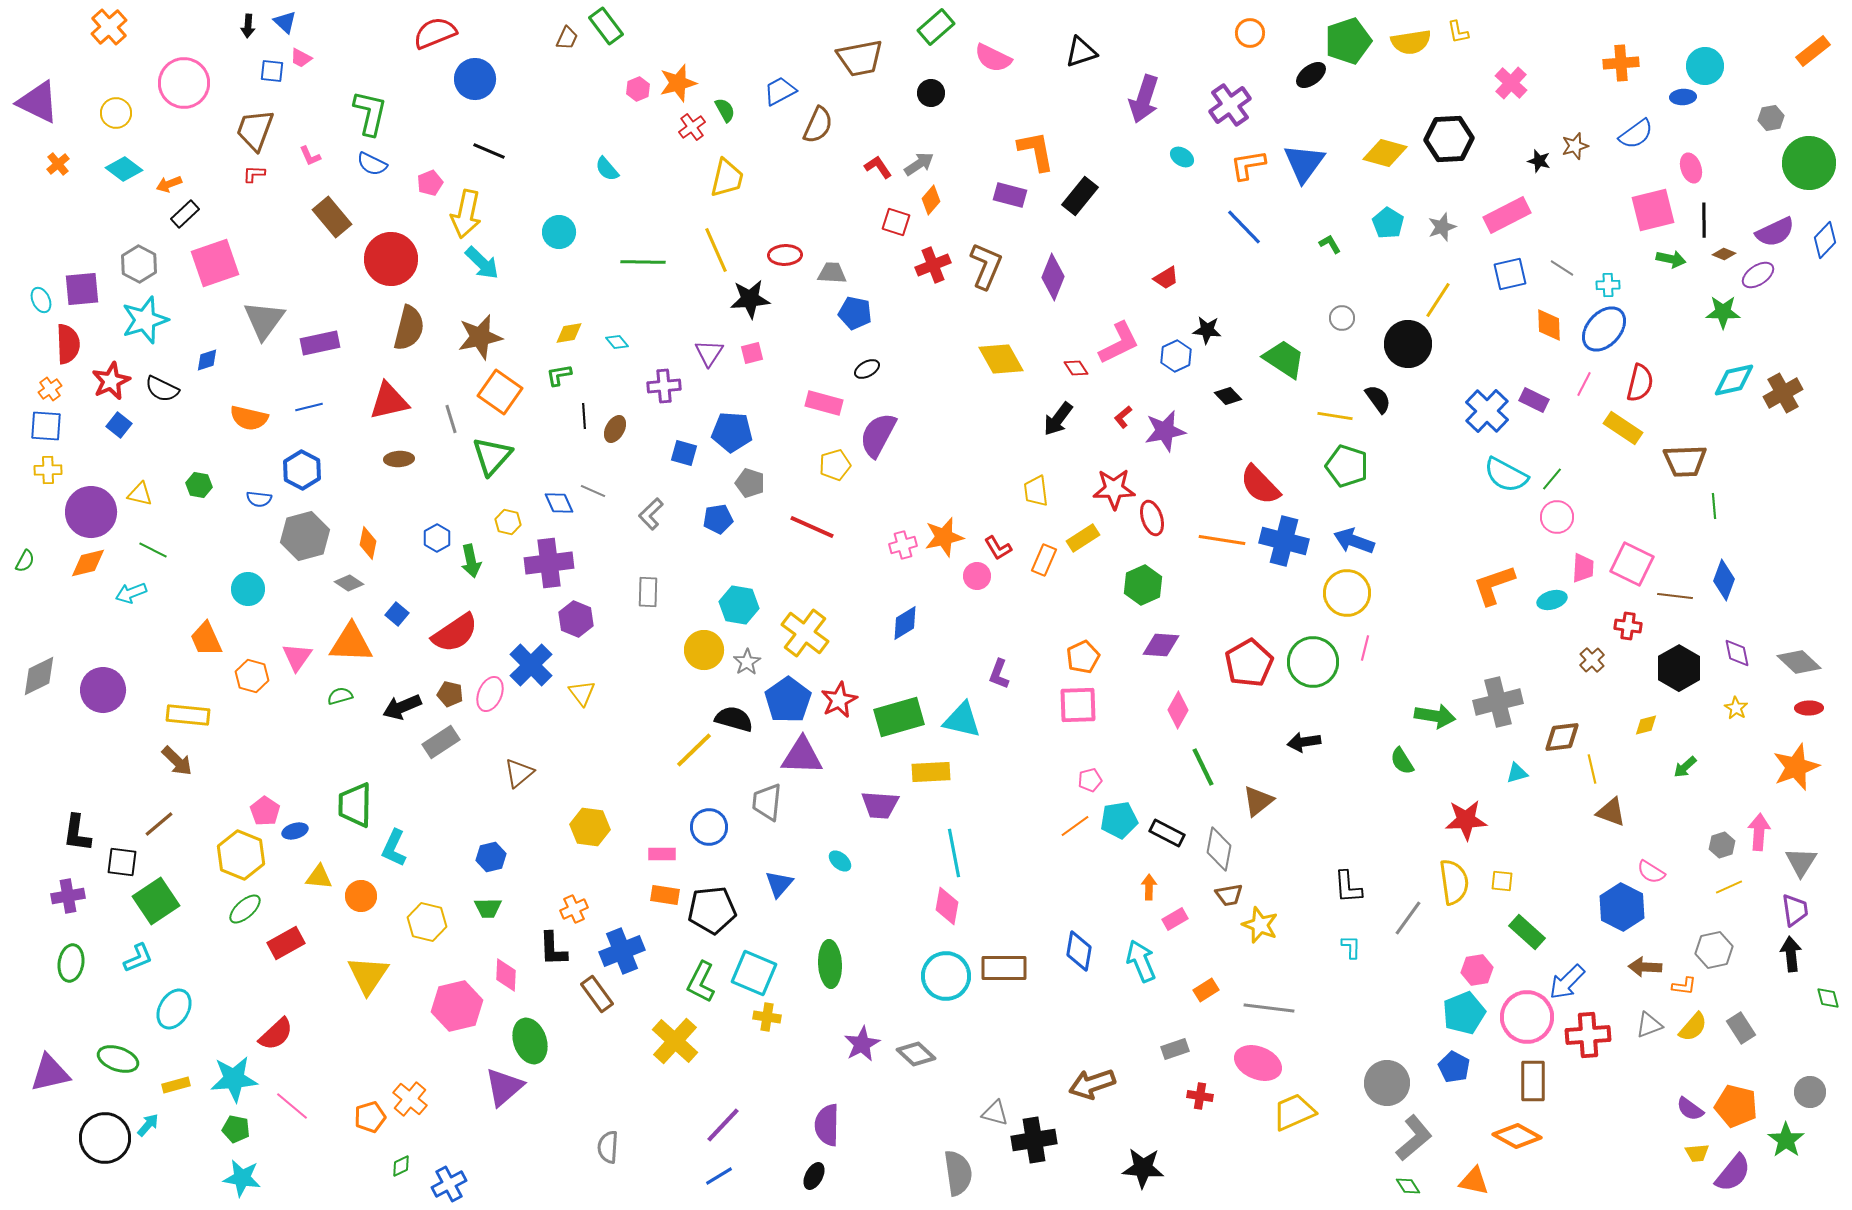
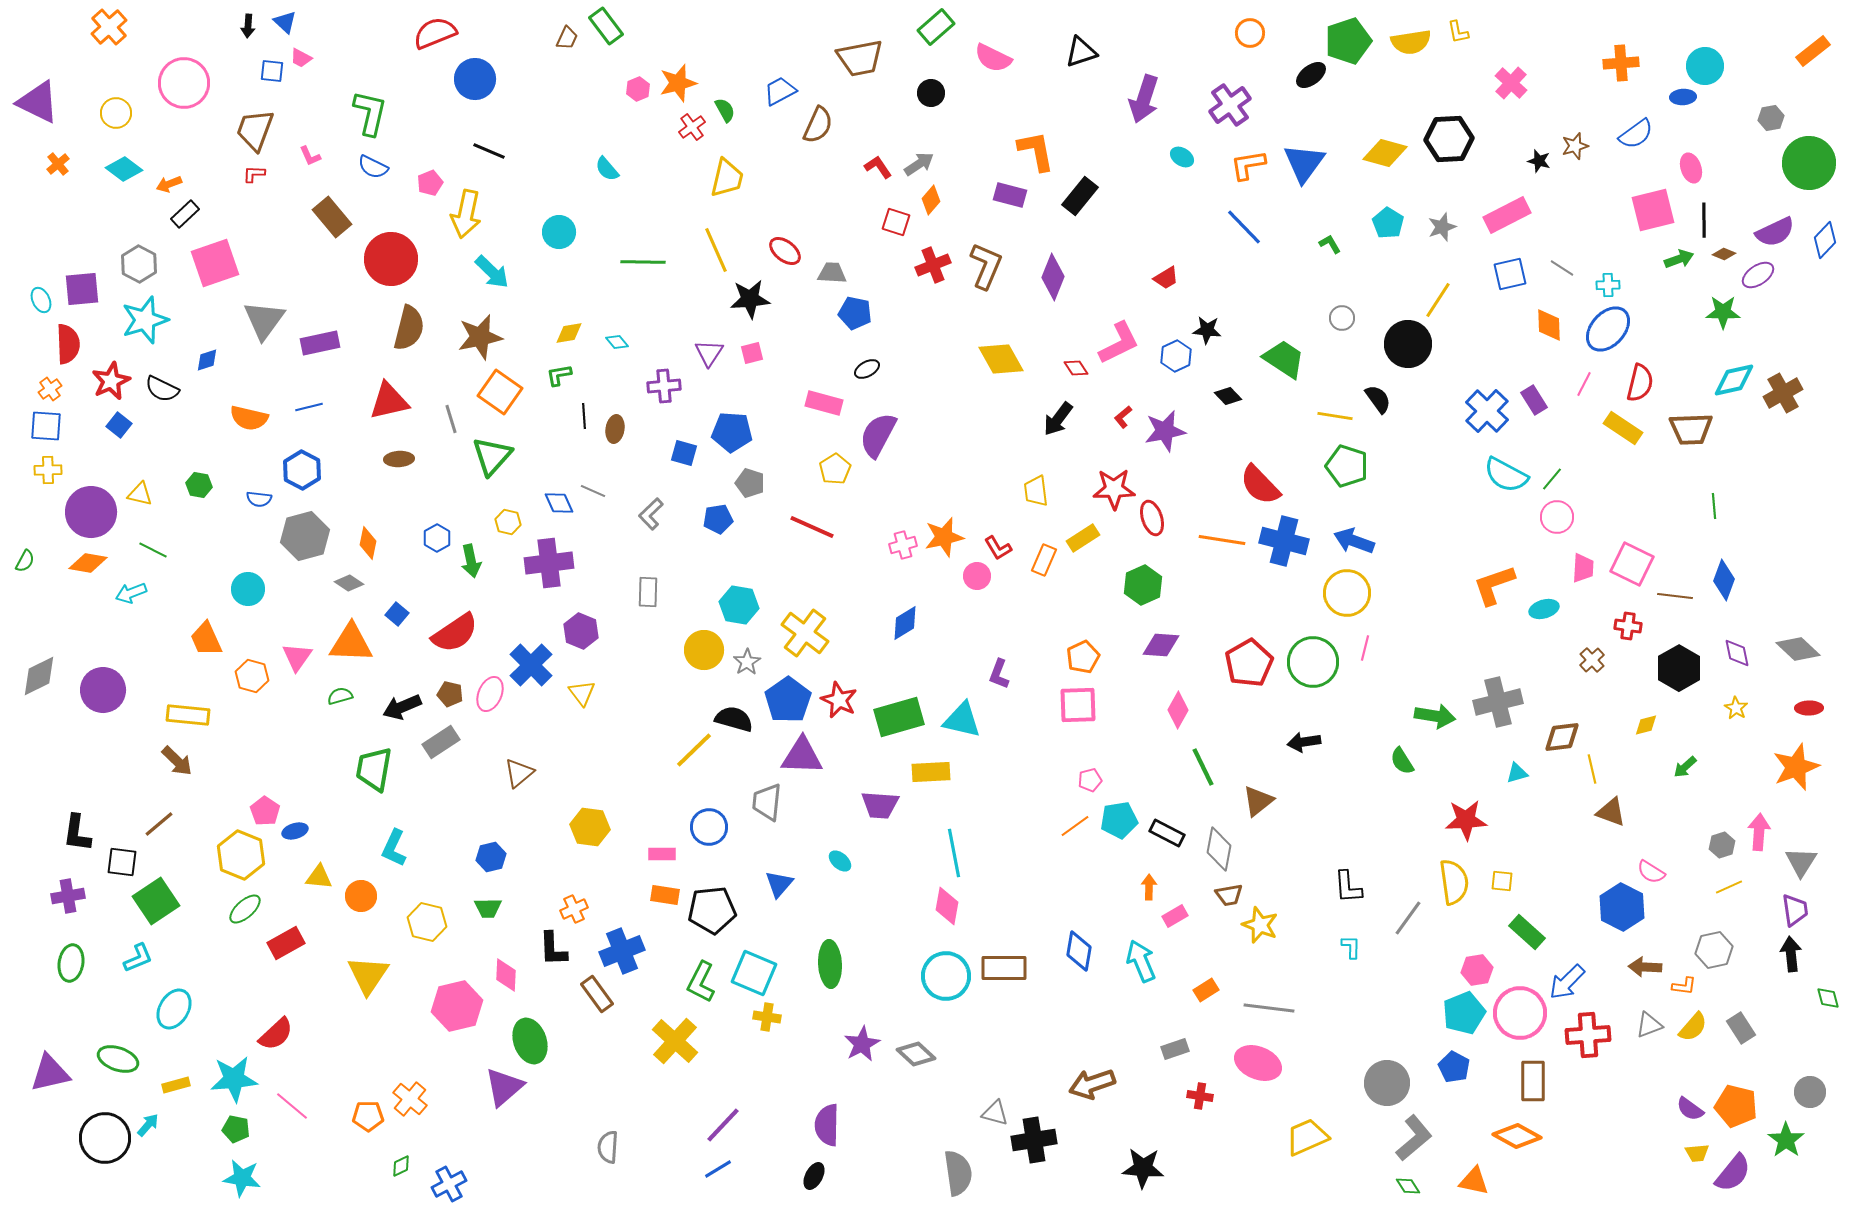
blue semicircle at (372, 164): moved 1 px right, 3 px down
red ellipse at (785, 255): moved 4 px up; rotated 40 degrees clockwise
green arrow at (1671, 259): moved 8 px right; rotated 32 degrees counterclockwise
cyan arrow at (482, 263): moved 10 px right, 9 px down
blue ellipse at (1604, 329): moved 4 px right
purple rectangle at (1534, 400): rotated 32 degrees clockwise
brown ellipse at (615, 429): rotated 20 degrees counterclockwise
brown trapezoid at (1685, 461): moved 6 px right, 32 px up
yellow pentagon at (835, 465): moved 4 px down; rotated 16 degrees counterclockwise
orange diamond at (88, 563): rotated 24 degrees clockwise
cyan ellipse at (1552, 600): moved 8 px left, 9 px down
purple hexagon at (576, 619): moved 5 px right, 12 px down
gray diamond at (1799, 662): moved 1 px left, 13 px up
red star at (839, 700): rotated 21 degrees counterclockwise
green trapezoid at (355, 805): moved 19 px right, 36 px up; rotated 9 degrees clockwise
pink rectangle at (1175, 919): moved 3 px up
pink circle at (1527, 1017): moved 7 px left, 4 px up
yellow trapezoid at (1294, 1112): moved 13 px right, 25 px down
orange pentagon at (370, 1117): moved 2 px left, 1 px up; rotated 16 degrees clockwise
blue line at (719, 1176): moved 1 px left, 7 px up
